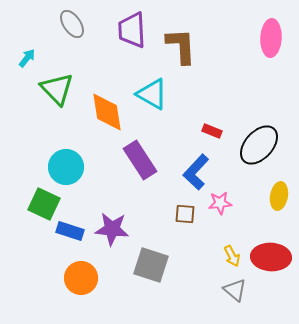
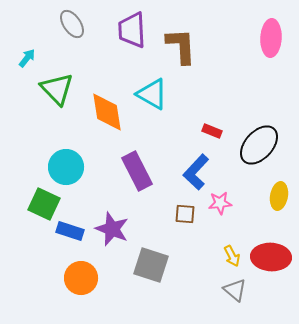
purple rectangle: moved 3 px left, 11 px down; rotated 6 degrees clockwise
purple star: rotated 16 degrees clockwise
